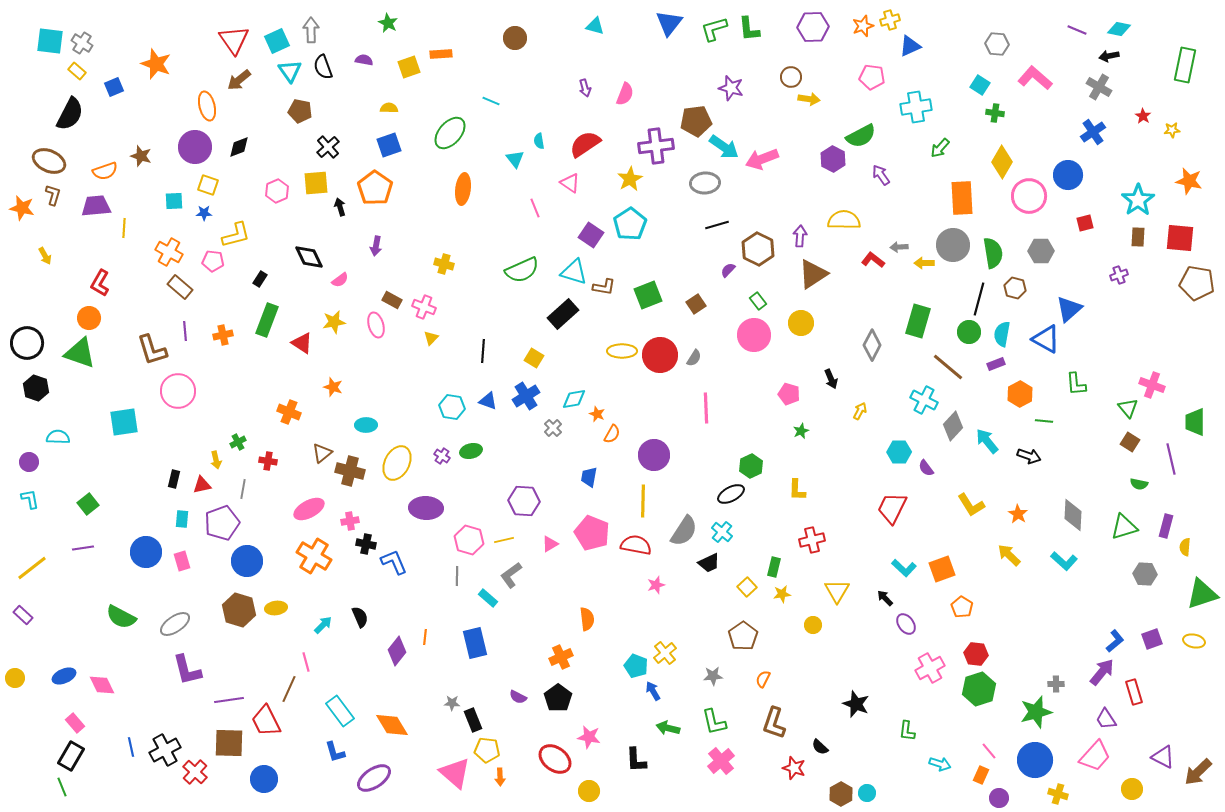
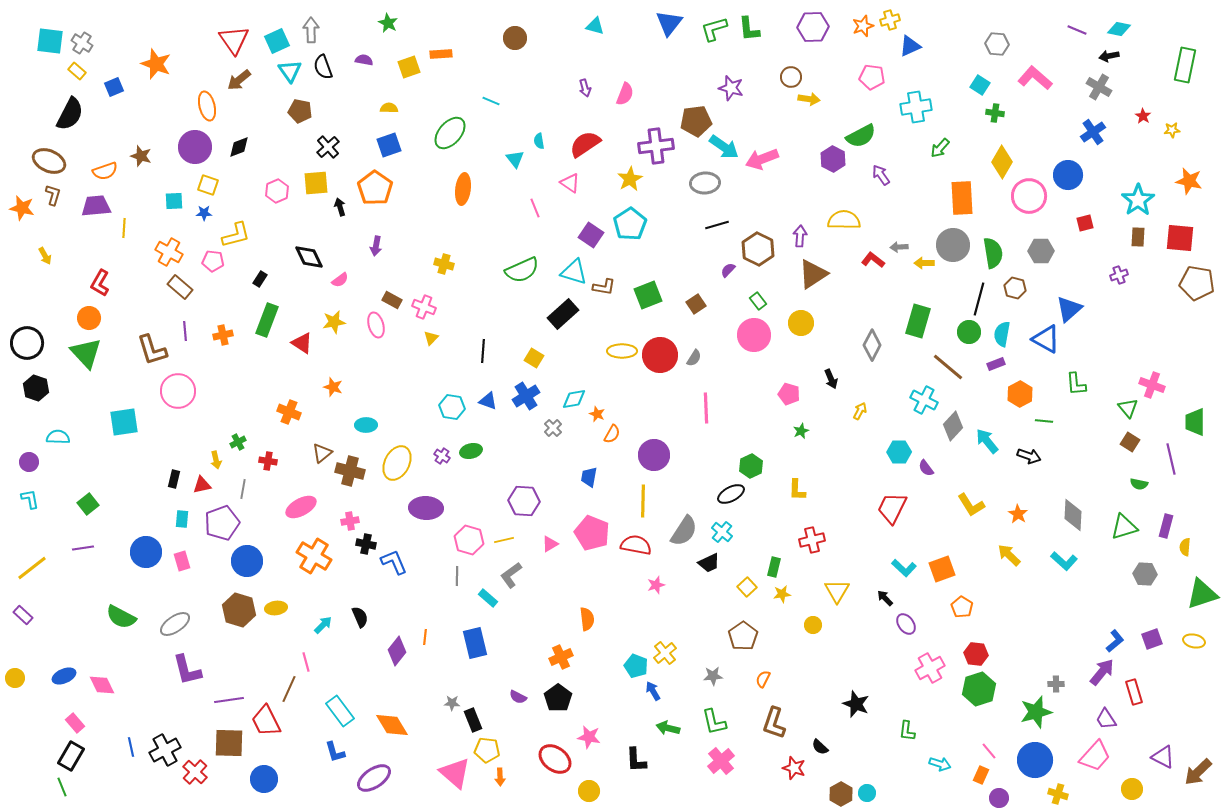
green triangle at (80, 353): moved 6 px right; rotated 28 degrees clockwise
pink ellipse at (309, 509): moved 8 px left, 2 px up
